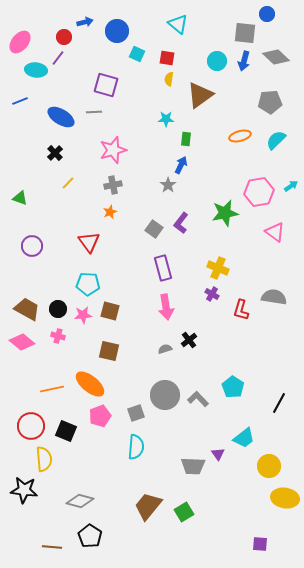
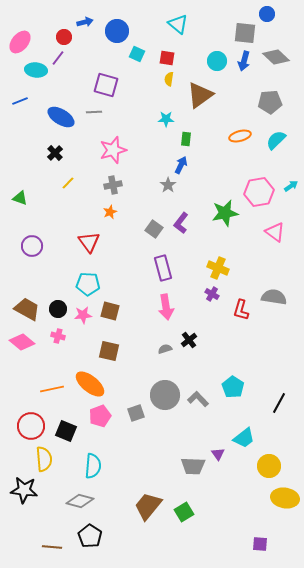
cyan semicircle at (136, 447): moved 43 px left, 19 px down
